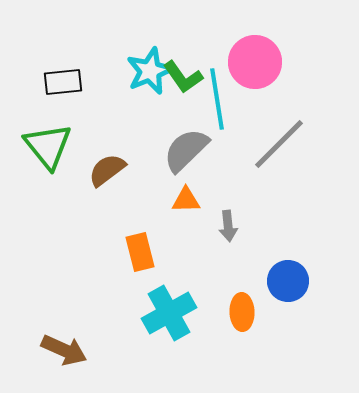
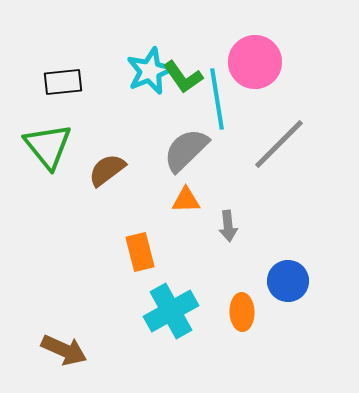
cyan cross: moved 2 px right, 2 px up
